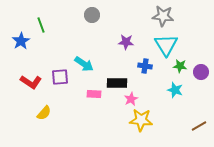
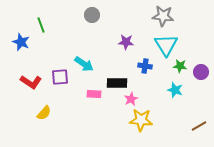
blue star: moved 1 px down; rotated 18 degrees counterclockwise
